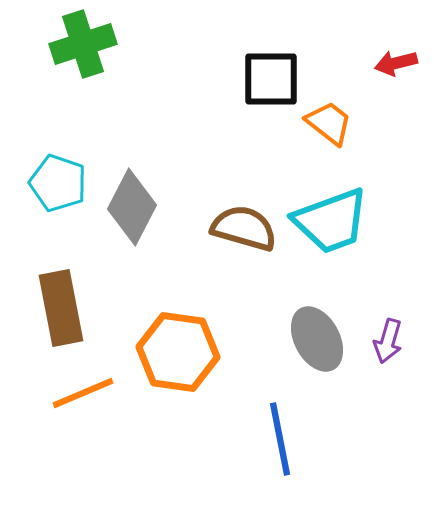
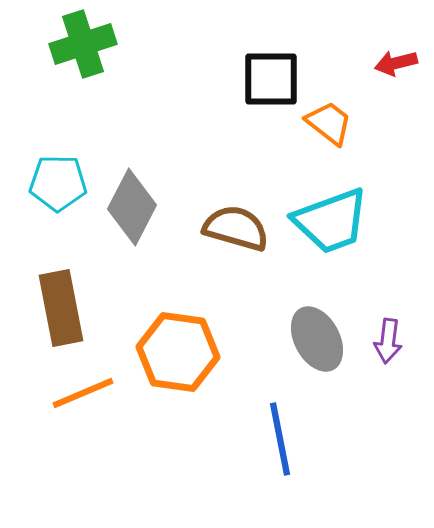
cyan pentagon: rotated 18 degrees counterclockwise
brown semicircle: moved 8 px left
purple arrow: rotated 9 degrees counterclockwise
